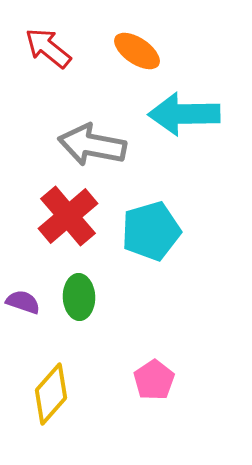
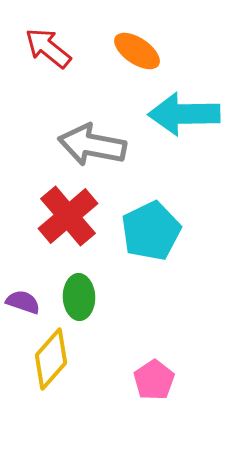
cyan pentagon: rotated 10 degrees counterclockwise
yellow diamond: moved 35 px up
